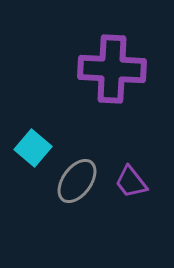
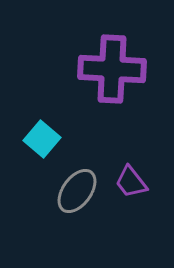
cyan square: moved 9 px right, 9 px up
gray ellipse: moved 10 px down
